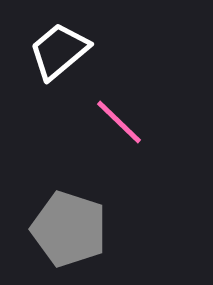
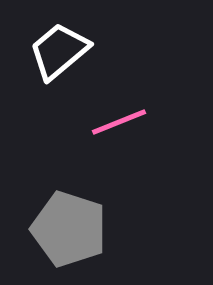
pink line: rotated 66 degrees counterclockwise
